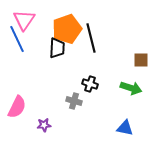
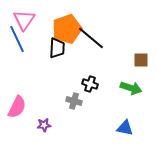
black line: rotated 36 degrees counterclockwise
